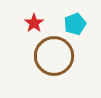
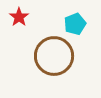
red star: moved 15 px left, 6 px up
